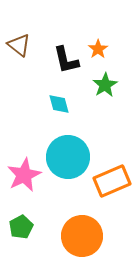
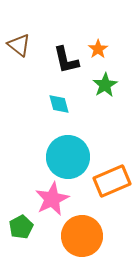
pink star: moved 28 px right, 24 px down
